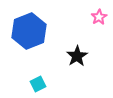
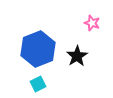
pink star: moved 7 px left, 6 px down; rotated 21 degrees counterclockwise
blue hexagon: moved 9 px right, 18 px down
